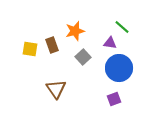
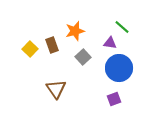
yellow square: rotated 35 degrees clockwise
